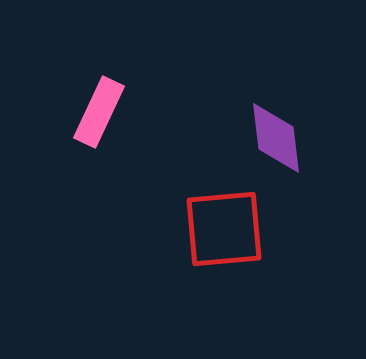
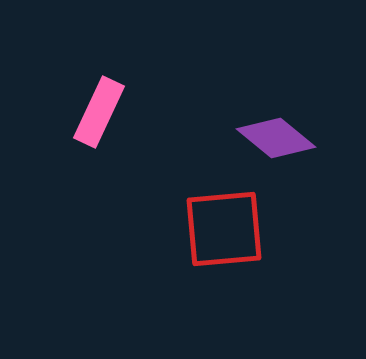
purple diamond: rotated 44 degrees counterclockwise
